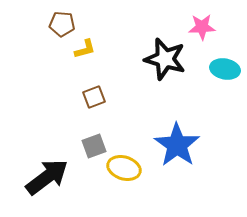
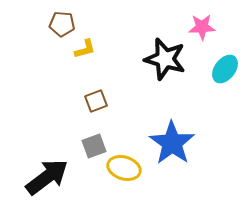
cyan ellipse: rotated 64 degrees counterclockwise
brown square: moved 2 px right, 4 px down
blue star: moved 5 px left, 2 px up
